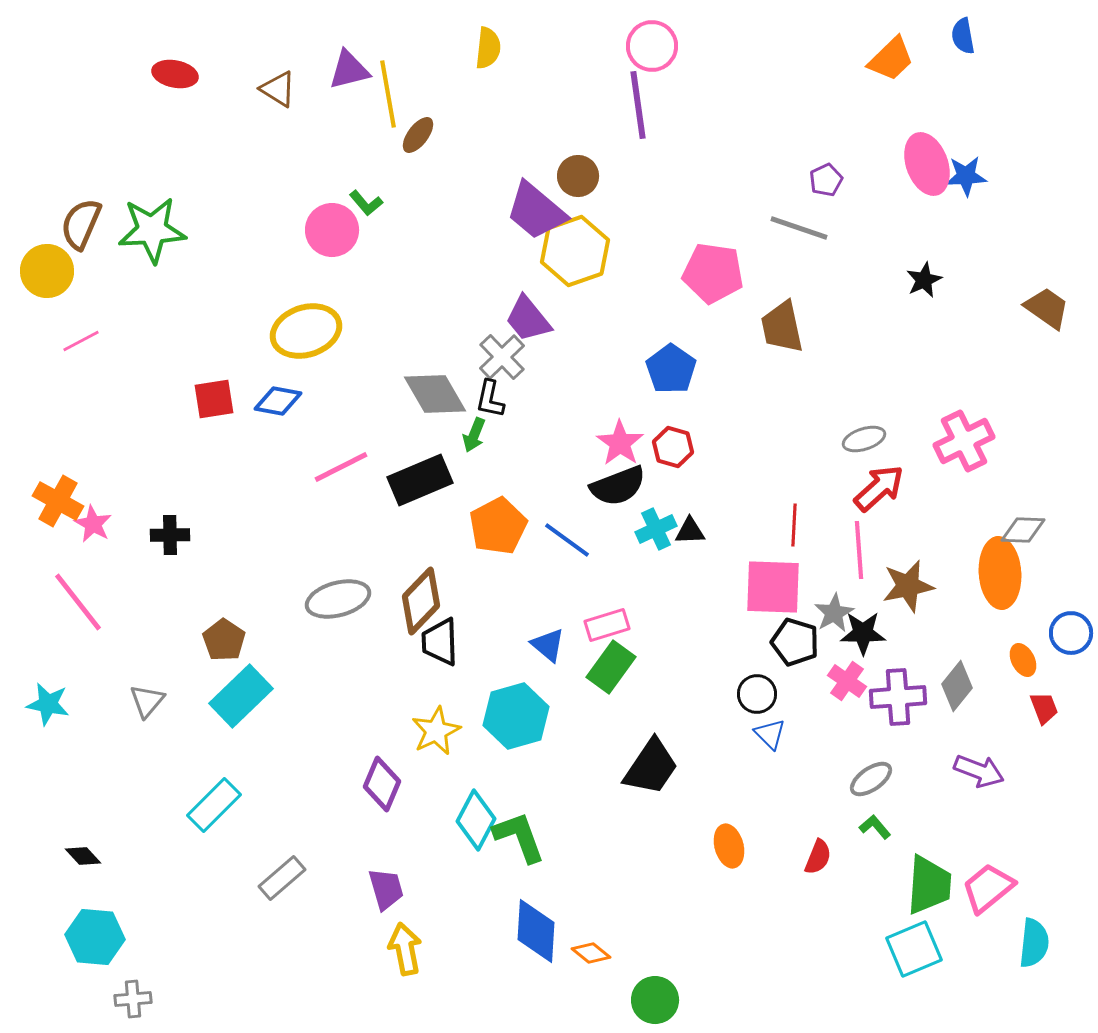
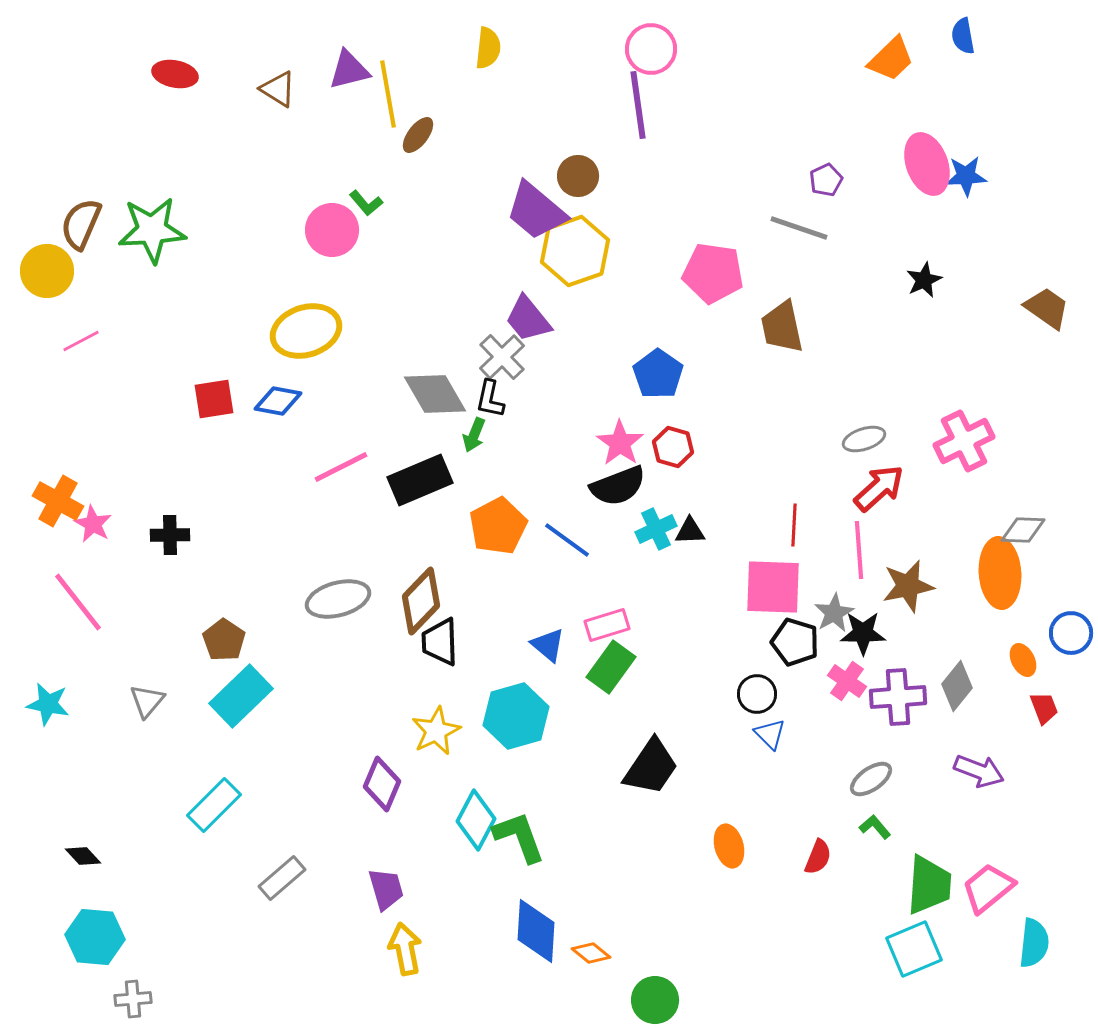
pink circle at (652, 46): moved 1 px left, 3 px down
blue pentagon at (671, 369): moved 13 px left, 5 px down
